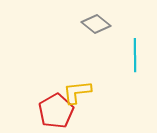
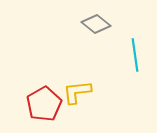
cyan line: rotated 8 degrees counterclockwise
red pentagon: moved 12 px left, 7 px up
